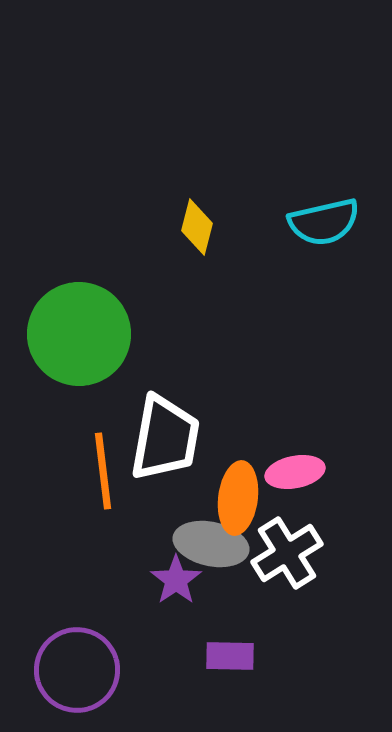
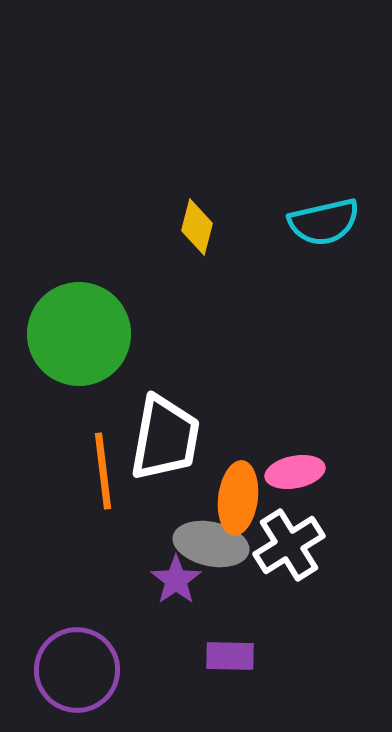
white cross: moved 2 px right, 8 px up
